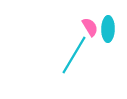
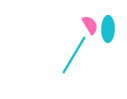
pink semicircle: moved 2 px up
